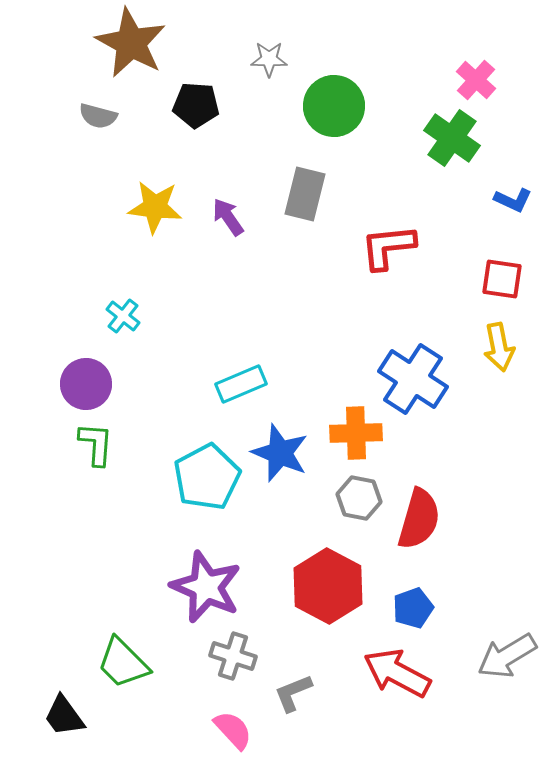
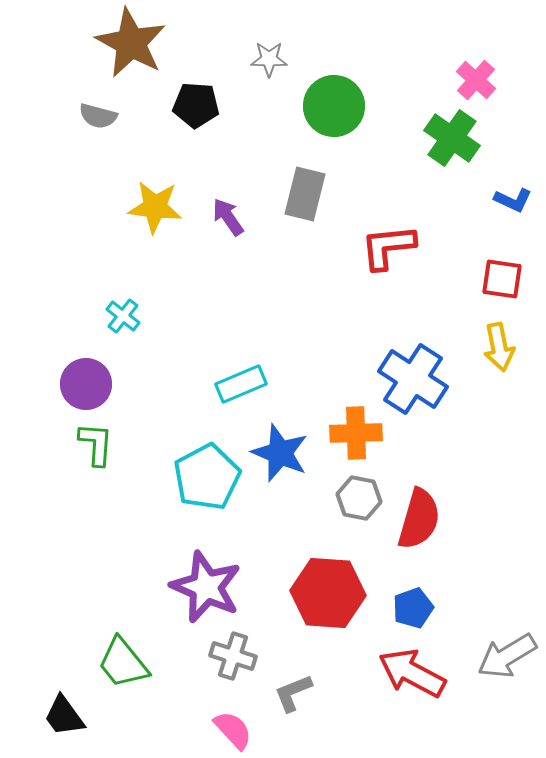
red hexagon: moved 7 px down; rotated 24 degrees counterclockwise
green trapezoid: rotated 6 degrees clockwise
red arrow: moved 15 px right
